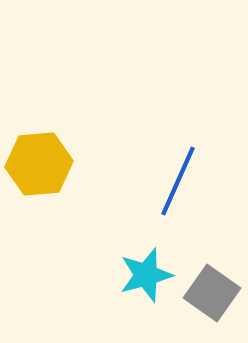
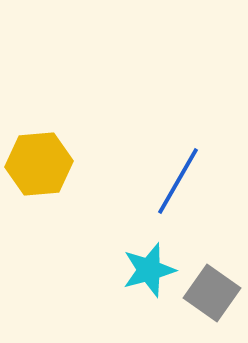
blue line: rotated 6 degrees clockwise
cyan star: moved 3 px right, 5 px up
